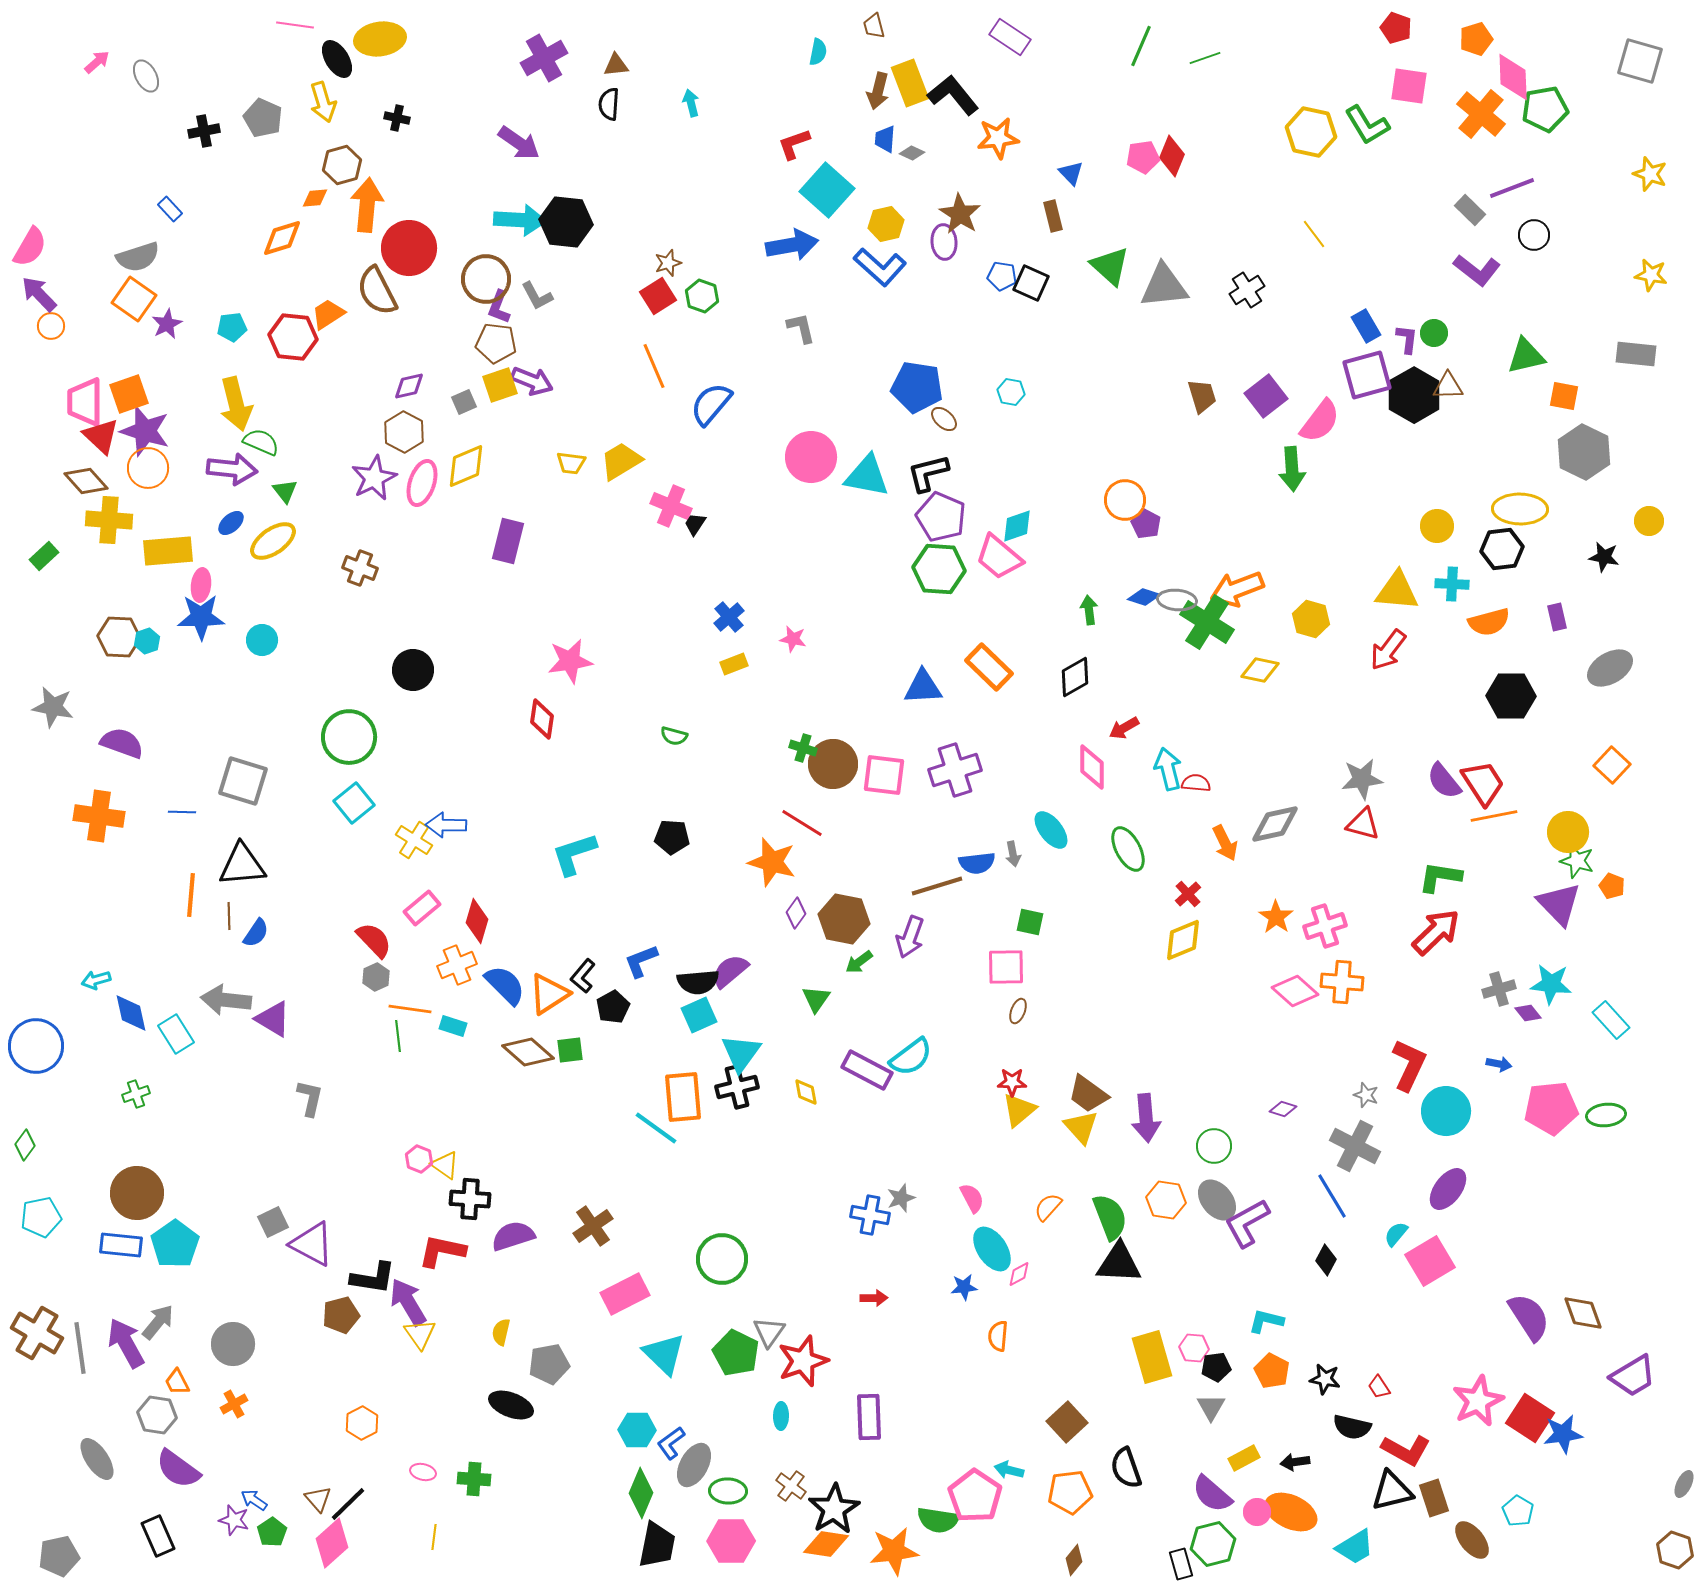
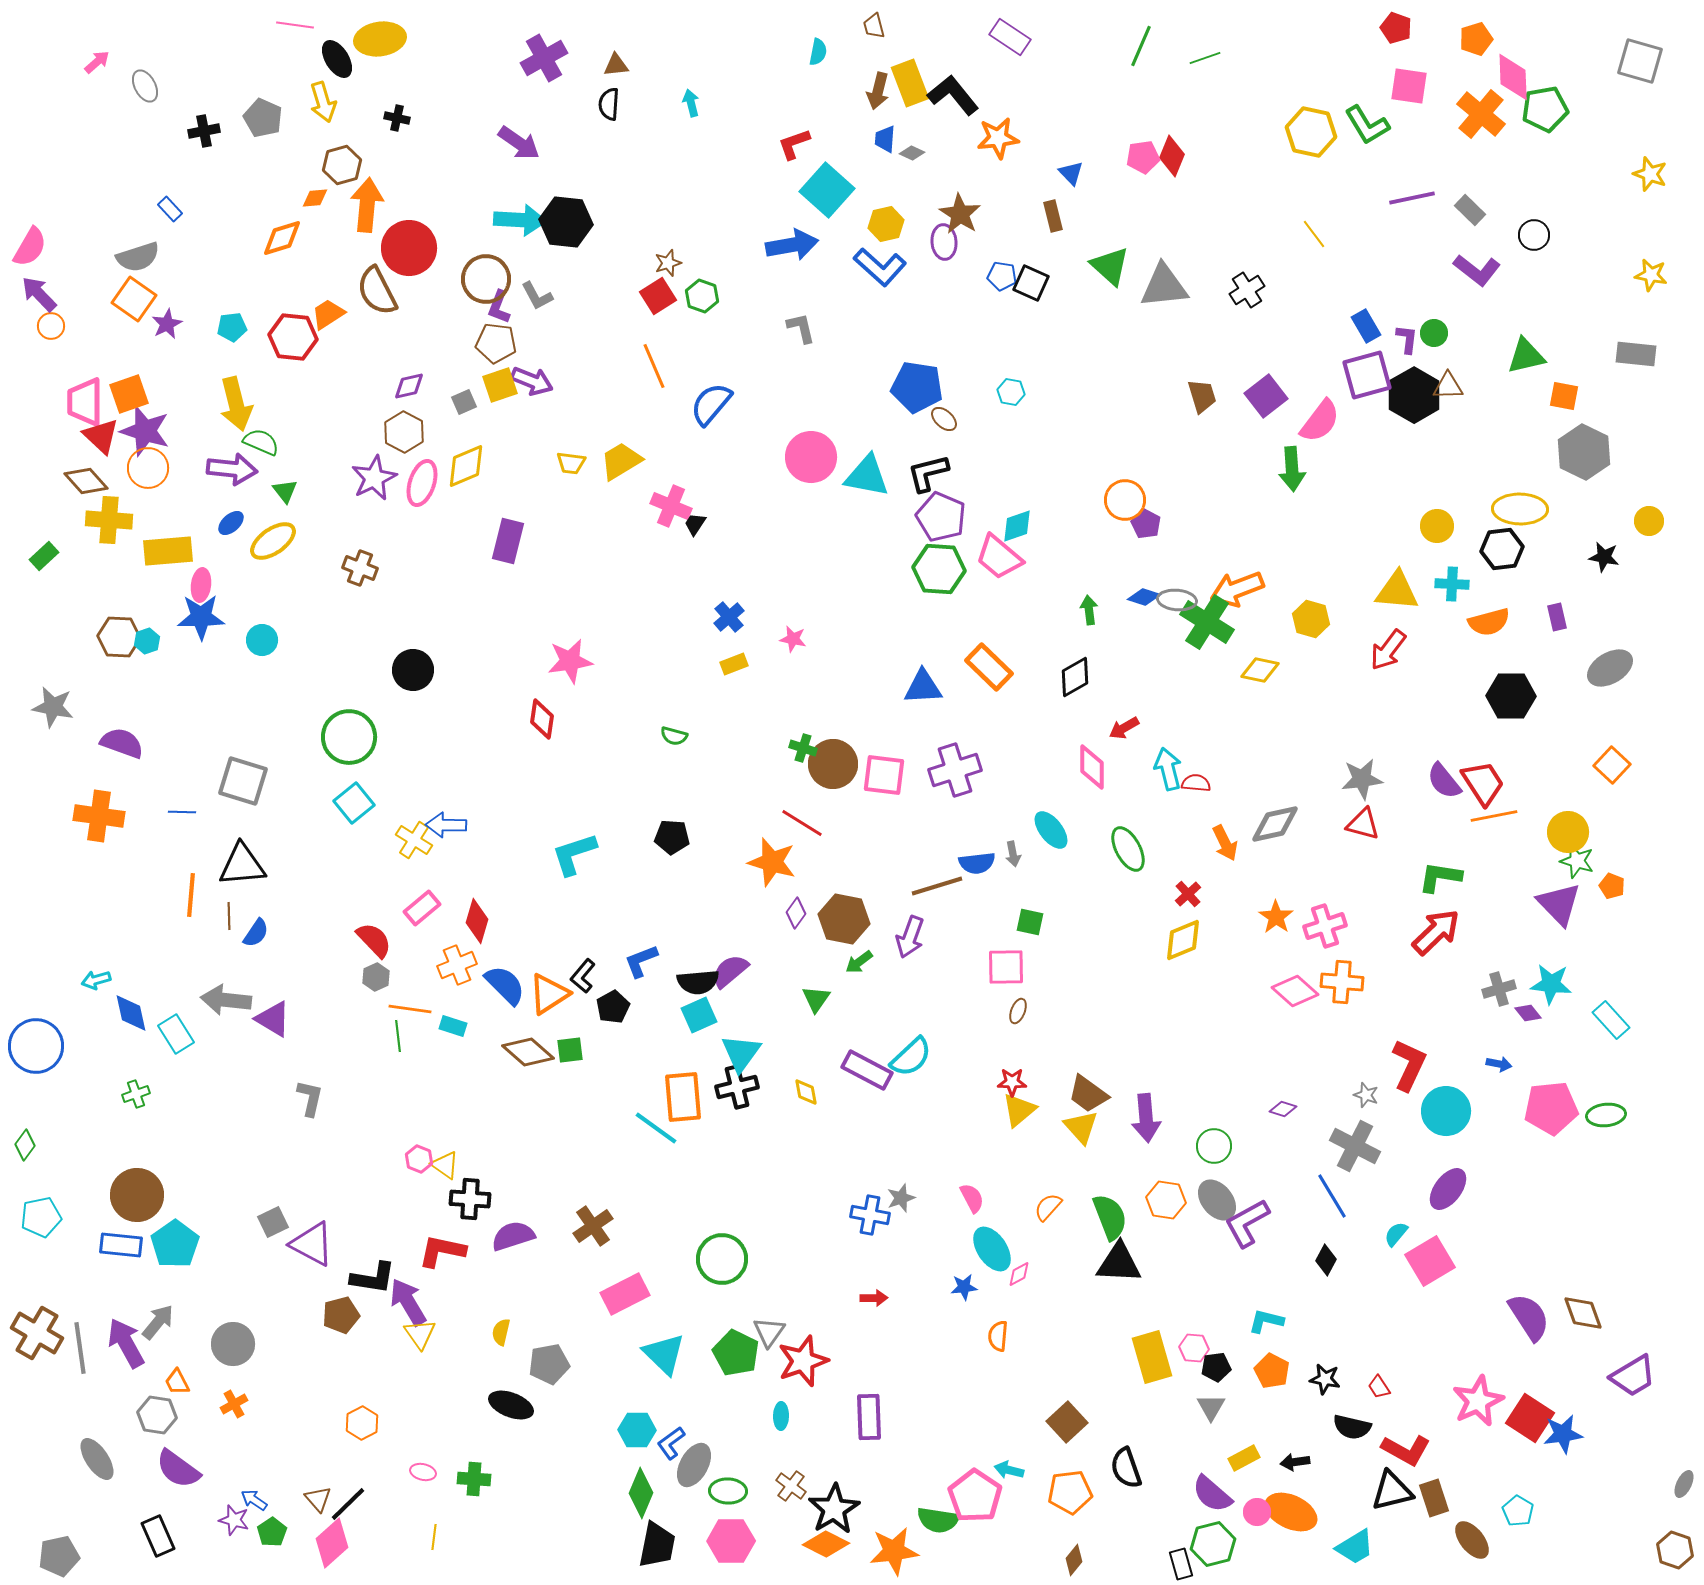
gray ellipse at (146, 76): moved 1 px left, 10 px down
purple line at (1512, 188): moved 100 px left, 10 px down; rotated 9 degrees clockwise
cyan semicircle at (911, 1057): rotated 6 degrees counterclockwise
brown circle at (137, 1193): moved 2 px down
orange diamond at (826, 1544): rotated 18 degrees clockwise
